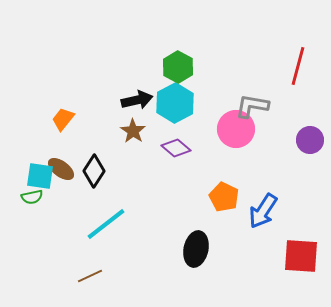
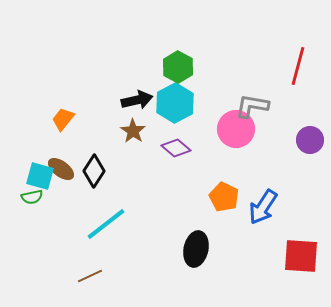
cyan square: rotated 8 degrees clockwise
blue arrow: moved 4 px up
